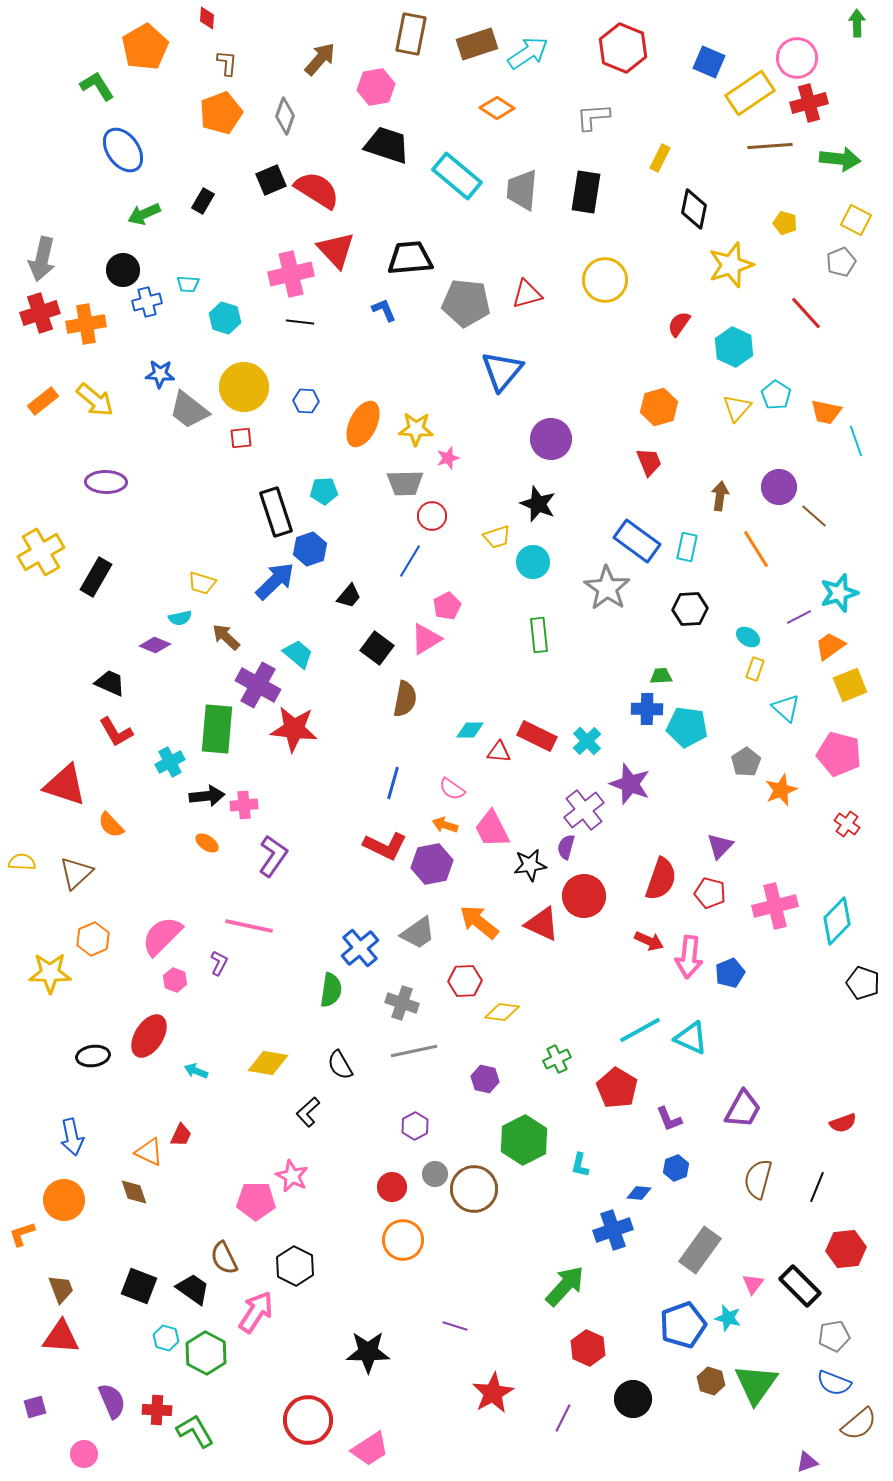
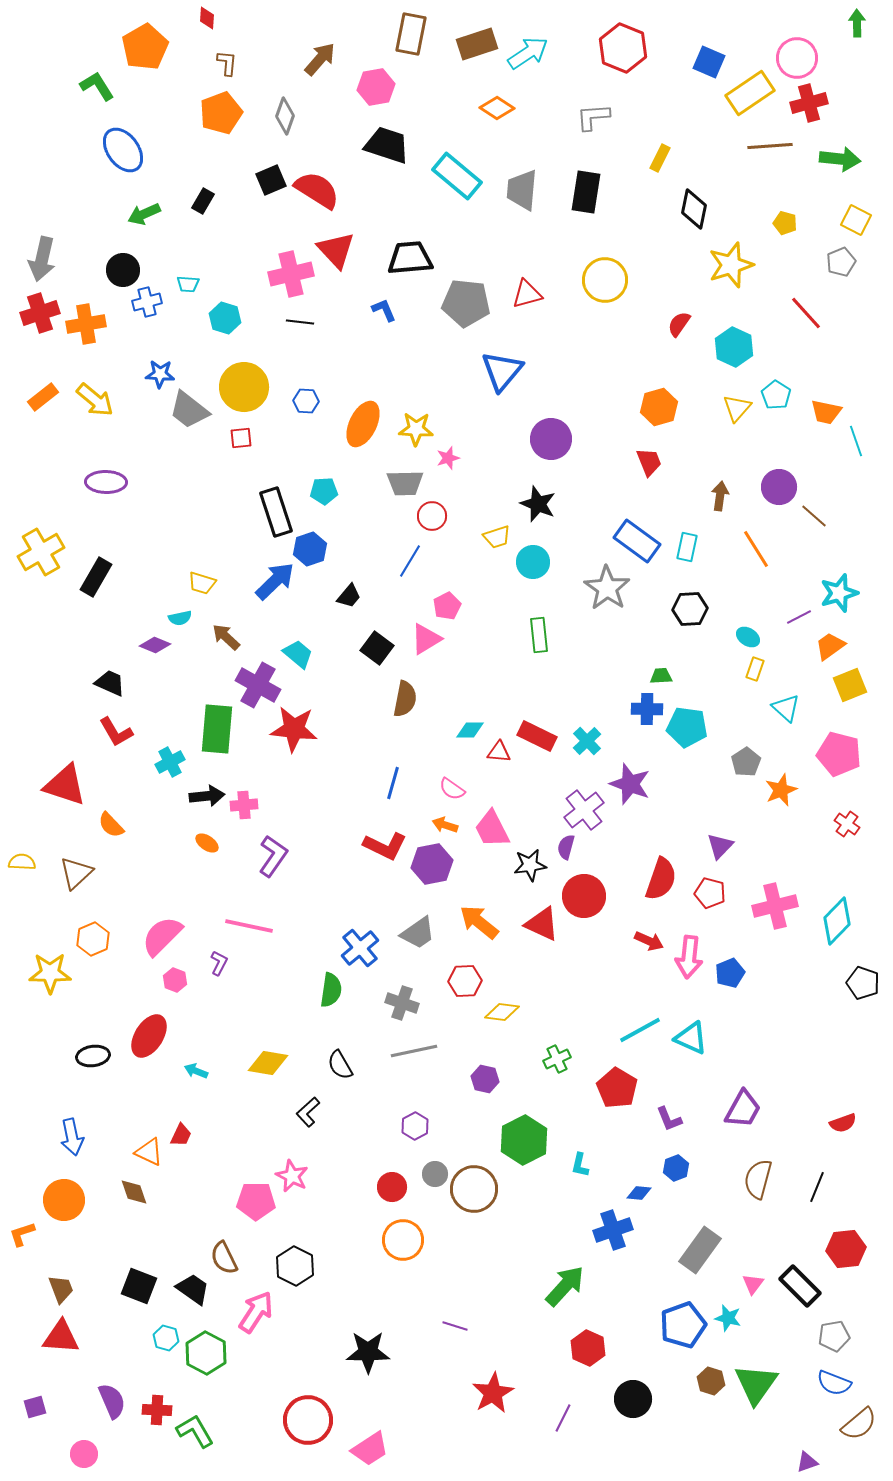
orange rectangle at (43, 401): moved 4 px up
